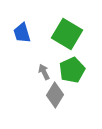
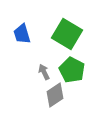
blue trapezoid: moved 1 px down
green pentagon: rotated 20 degrees counterclockwise
gray diamond: rotated 25 degrees clockwise
